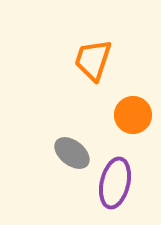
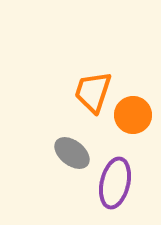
orange trapezoid: moved 32 px down
